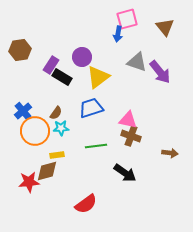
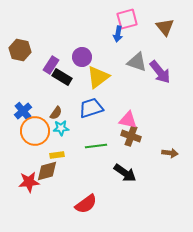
brown hexagon: rotated 20 degrees clockwise
